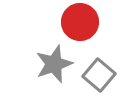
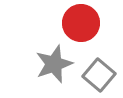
red circle: moved 1 px right, 1 px down
